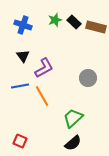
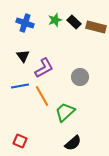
blue cross: moved 2 px right, 2 px up
gray circle: moved 8 px left, 1 px up
green trapezoid: moved 8 px left, 6 px up
